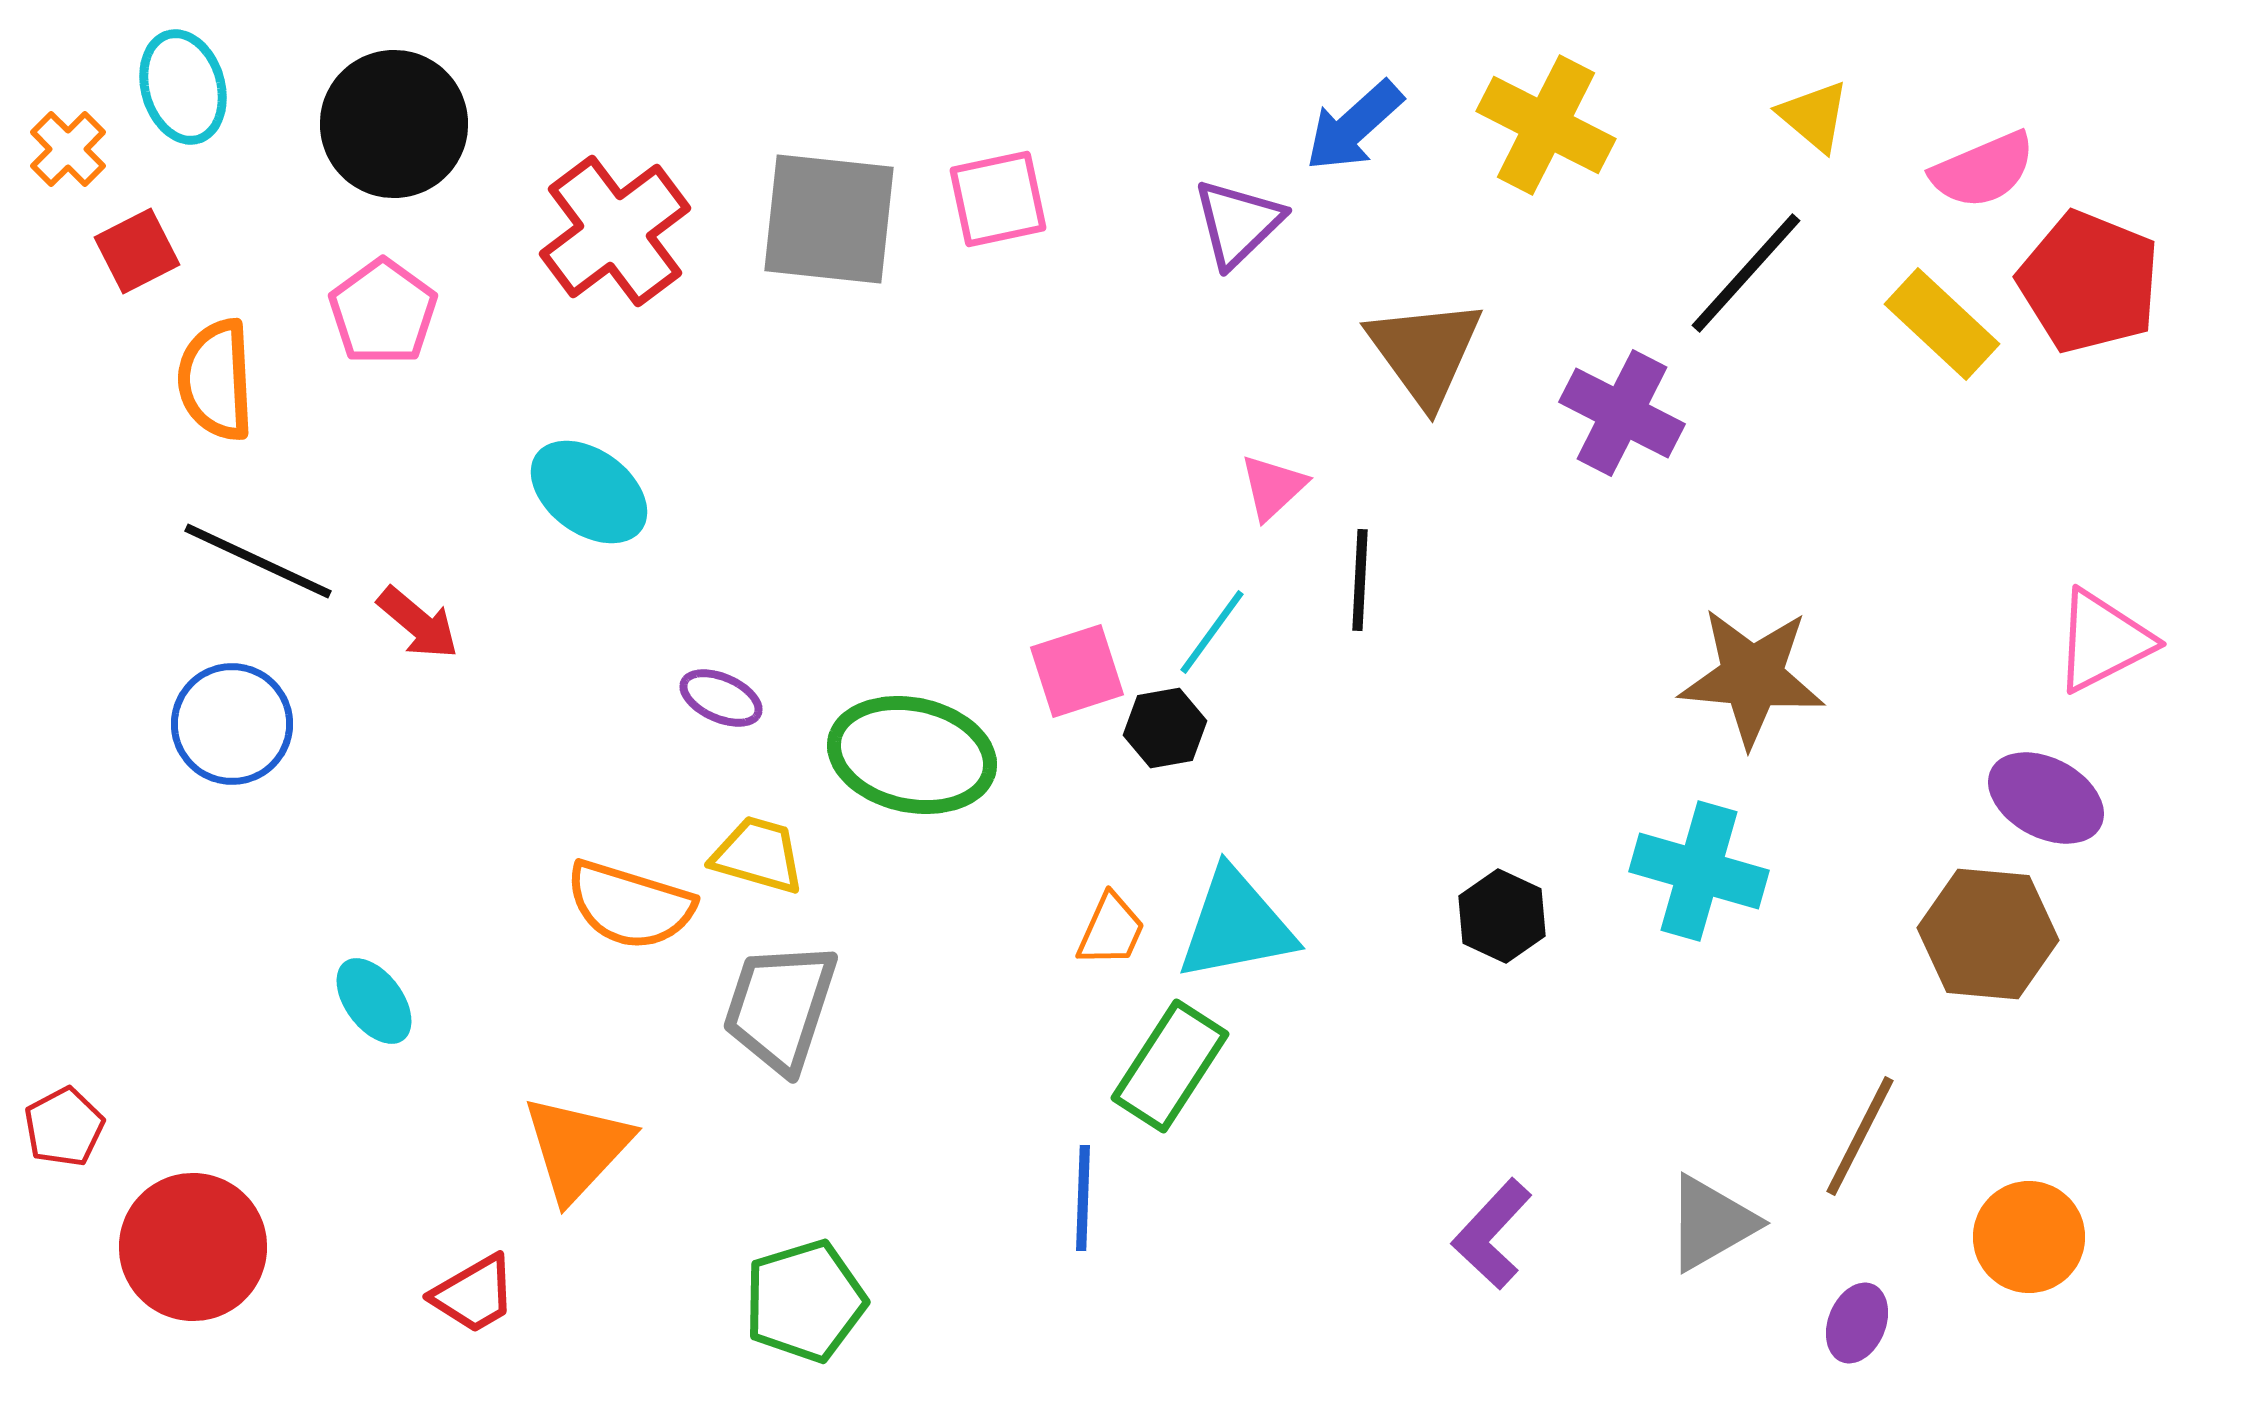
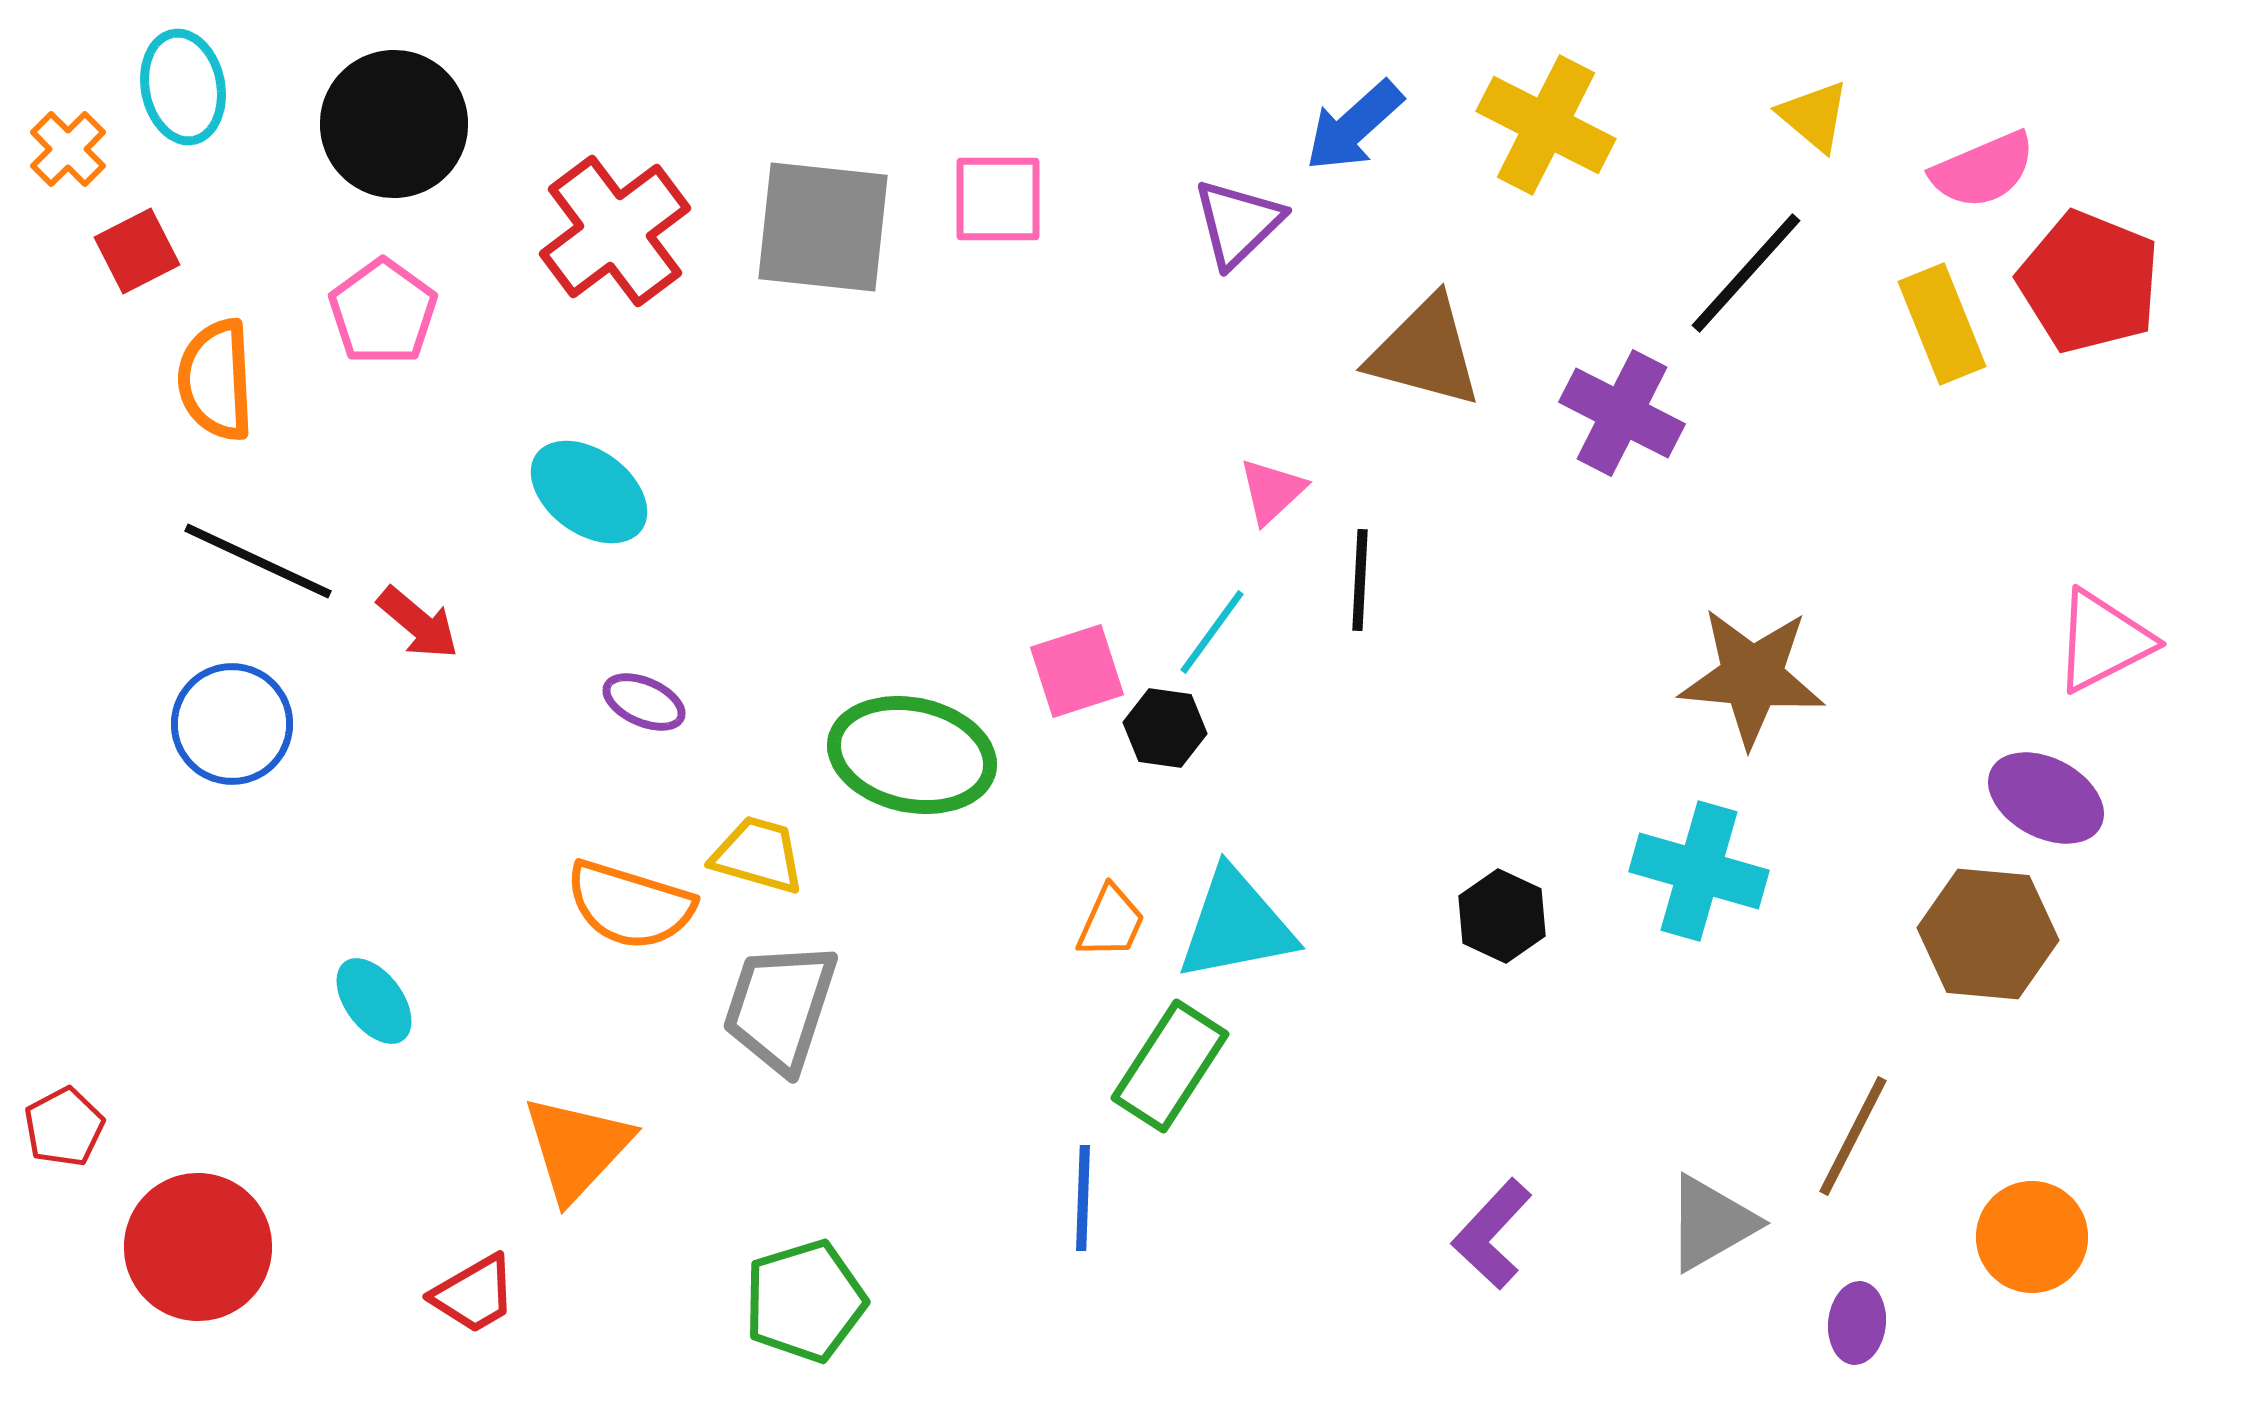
cyan ellipse at (183, 87): rotated 5 degrees clockwise
pink square at (998, 199): rotated 12 degrees clockwise
gray square at (829, 219): moved 6 px left, 8 px down
yellow rectangle at (1942, 324): rotated 25 degrees clockwise
brown triangle at (1425, 352): rotated 39 degrees counterclockwise
pink triangle at (1273, 487): moved 1 px left, 4 px down
purple ellipse at (721, 698): moved 77 px left, 4 px down
black hexagon at (1165, 728): rotated 18 degrees clockwise
orange trapezoid at (1111, 930): moved 8 px up
brown line at (1860, 1136): moved 7 px left
orange circle at (2029, 1237): moved 3 px right
red circle at (193, 1247): moved 5 px right
purple ellipse at (1857, 1323): rotated 16 degrees counterclockwise
